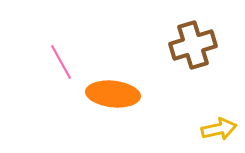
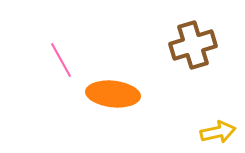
pink line: moved 2 px up
yellow arrow: moved 1 px left, 3 px down
